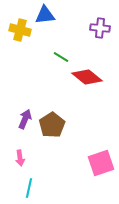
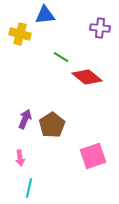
yellow cross: moved 4 px down
pink square: moved 8 px left, 7 px up
